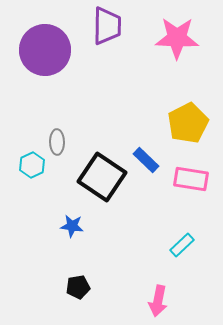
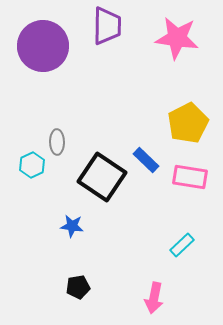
pink star: rotated 6 degrees clockwise
purple circle: moved 2 px left, 4 px up
pink rectangle: moved 1 px left, 2 px up
pink arrow: moved 4 px left, 3 px up
